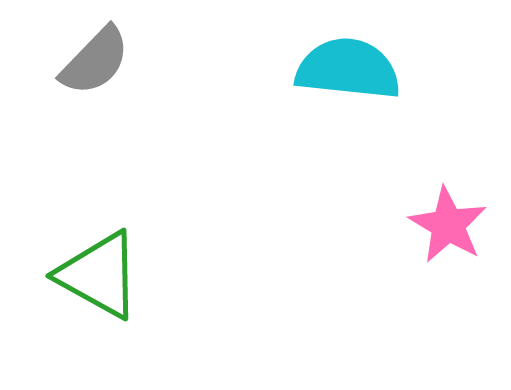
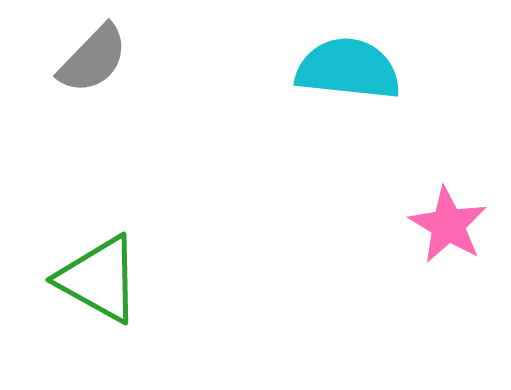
gray semicircle: moved 2 px left, 2 px up
green triangle: moved 4 px down
